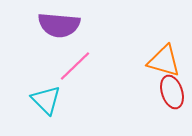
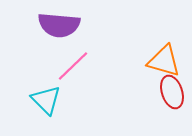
pink line: moved 2 px left
